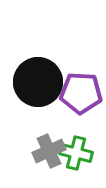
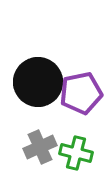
purple pentagon: rotated 15 degrees counterclockwise
gray cross: moved 9 px left, 4 px up
